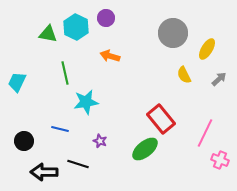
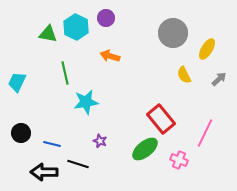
blue line: moved 8 px left, 15 px down
black circle: moved 3 px left, 8 px up
pink cross: moved 41 px left
